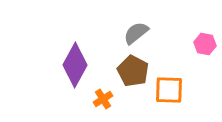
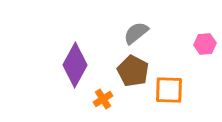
pink hexagon: rotated 15 degrees counterclockwise
